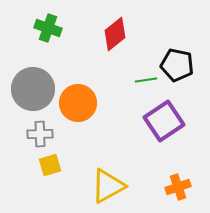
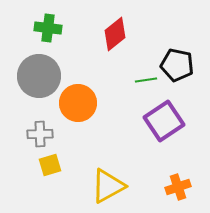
green cross: rotated 12 degrees counterclockwise
gray circle: moved 6 px right, 13 px up
